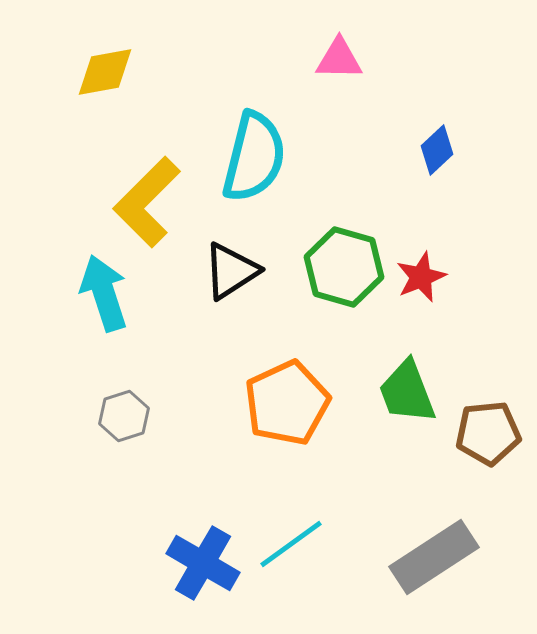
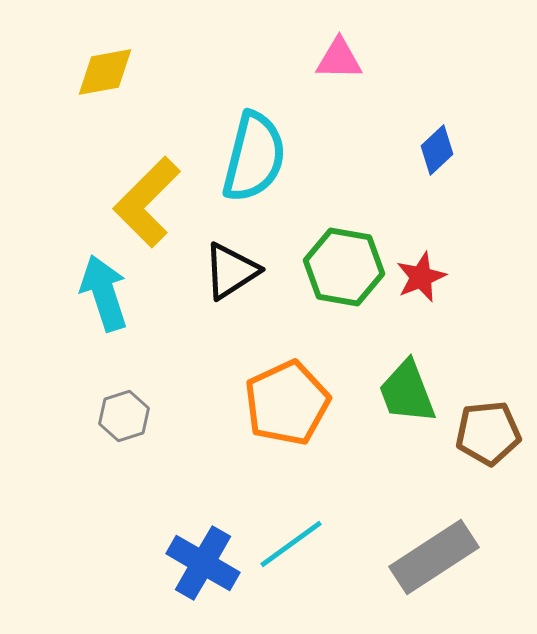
green hexagon: rotated 6 degrees counterclockwise
